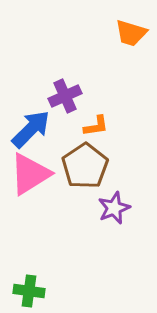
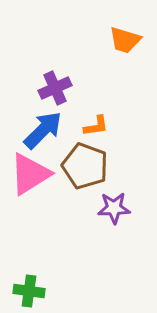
orange trapezoid: moved 6 px left, 7 px down
purple cross: moved 10 px left, 8 px up
blue arrow: moved 12 px right, 1 px down
brown pentagon: rotated 18 degrees counterclockwise
purple star: rotated 20 degrees clockwise
